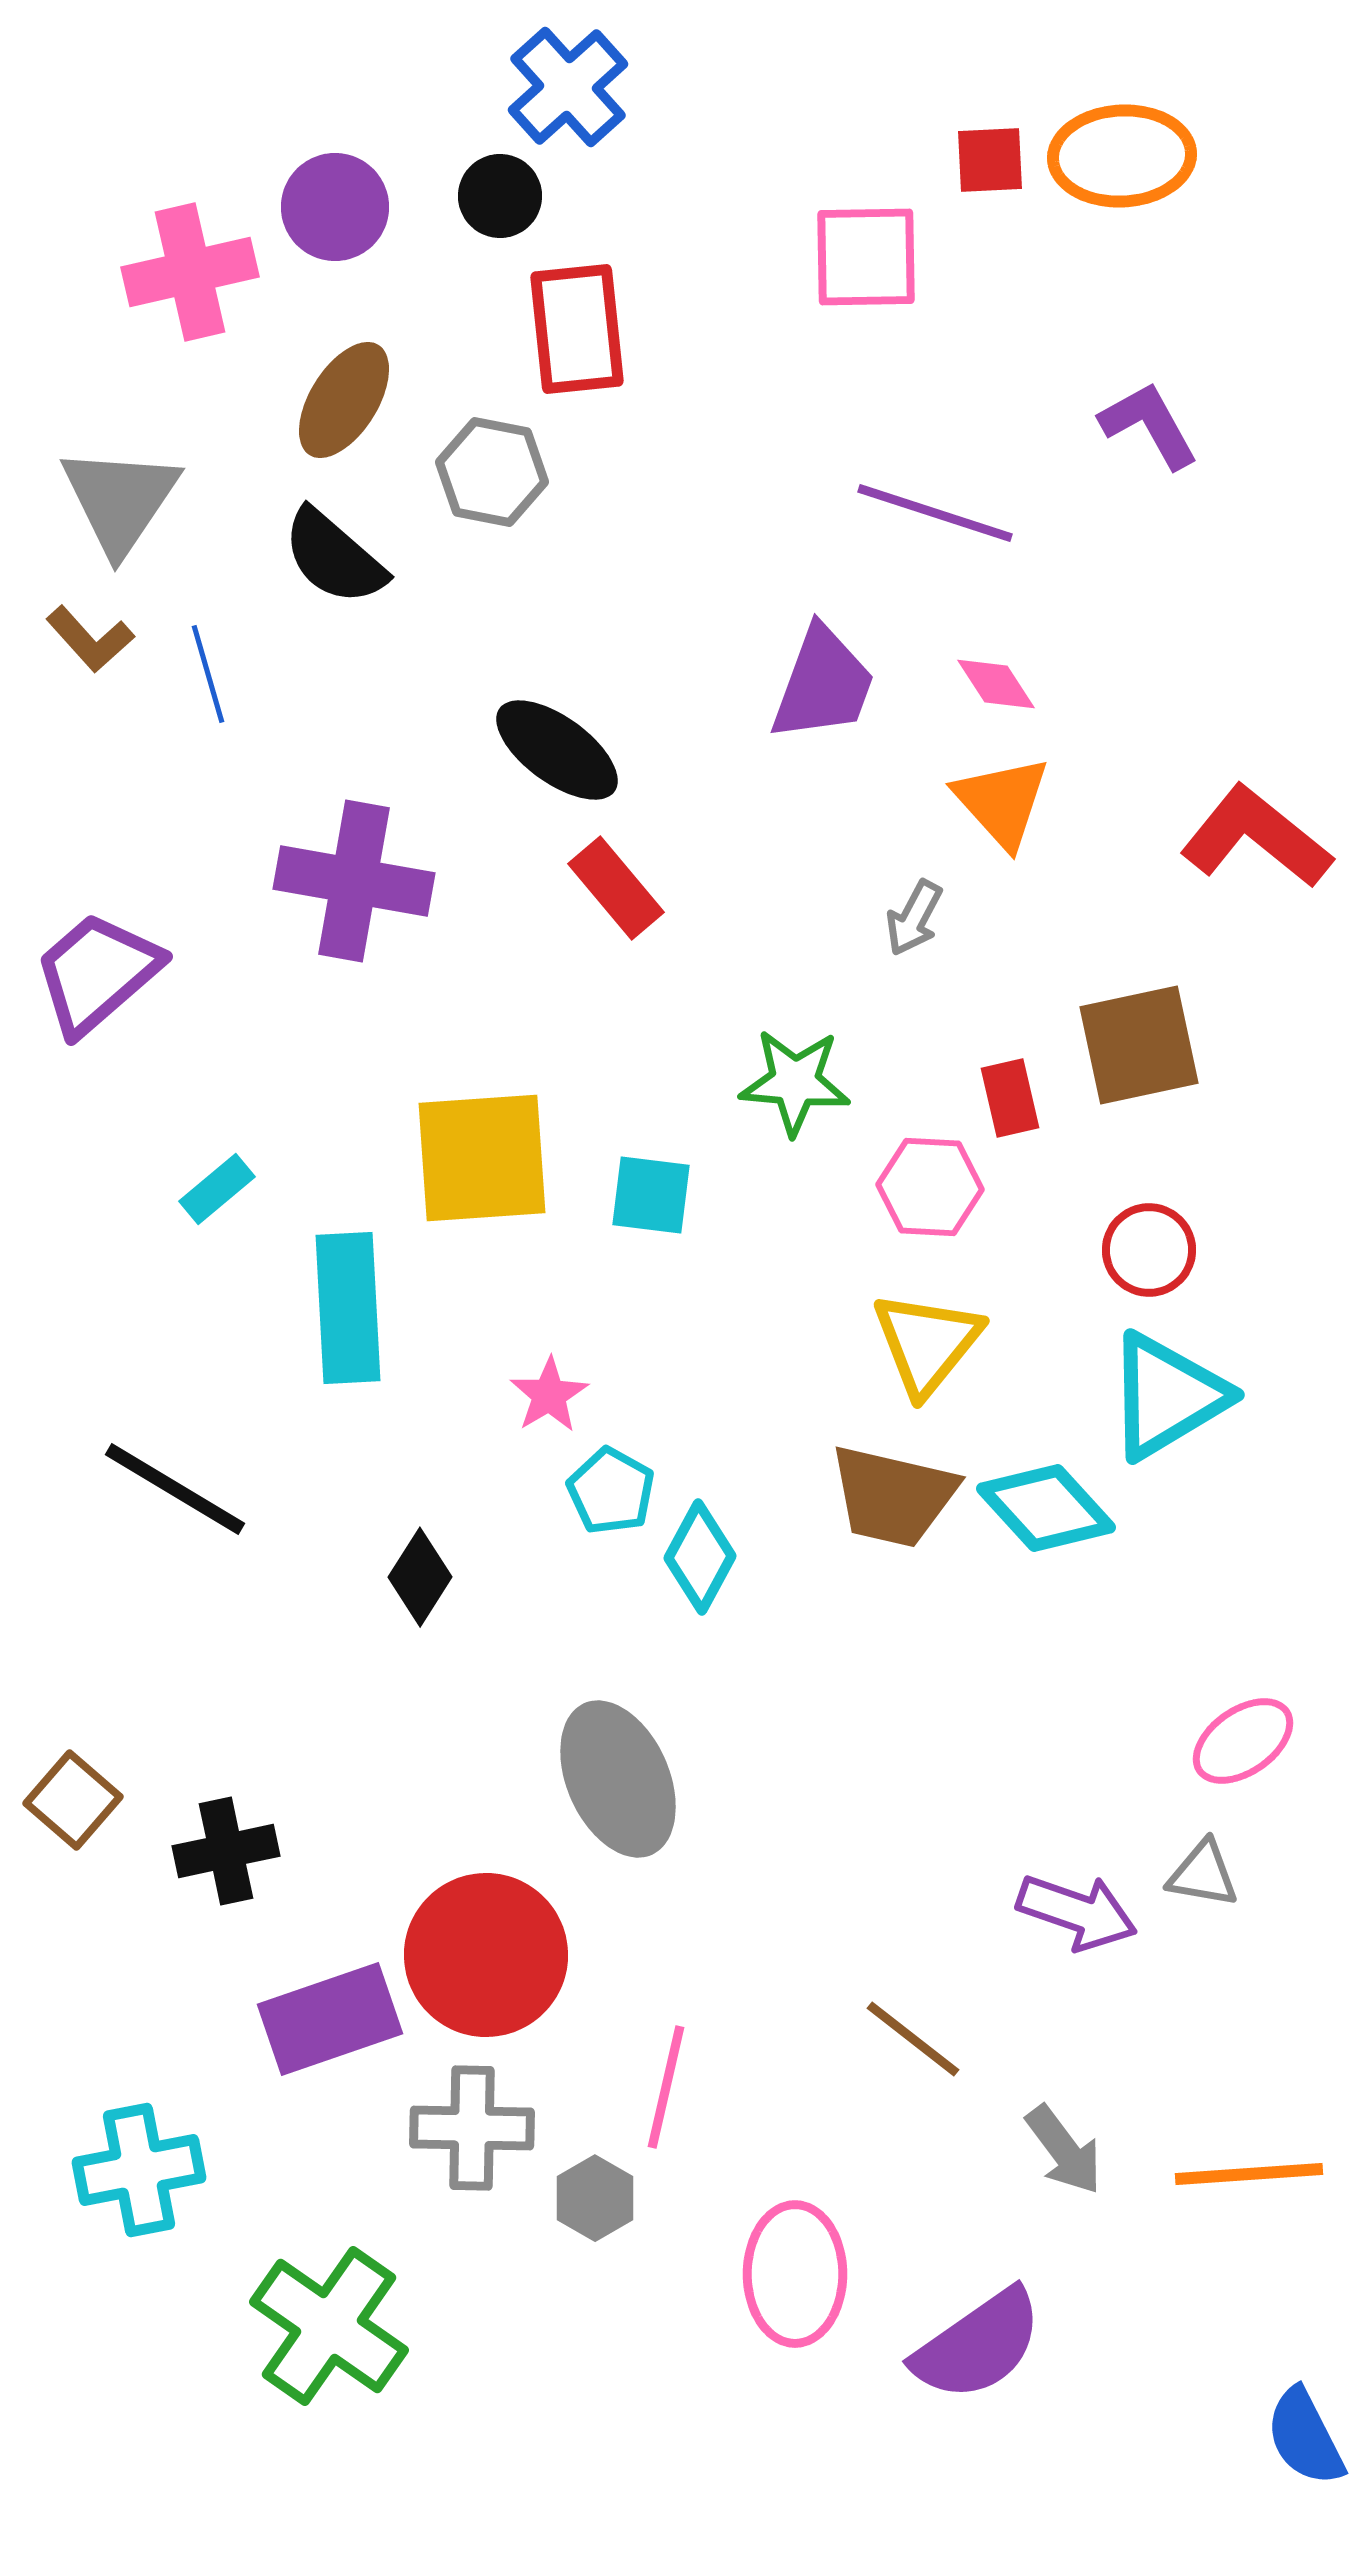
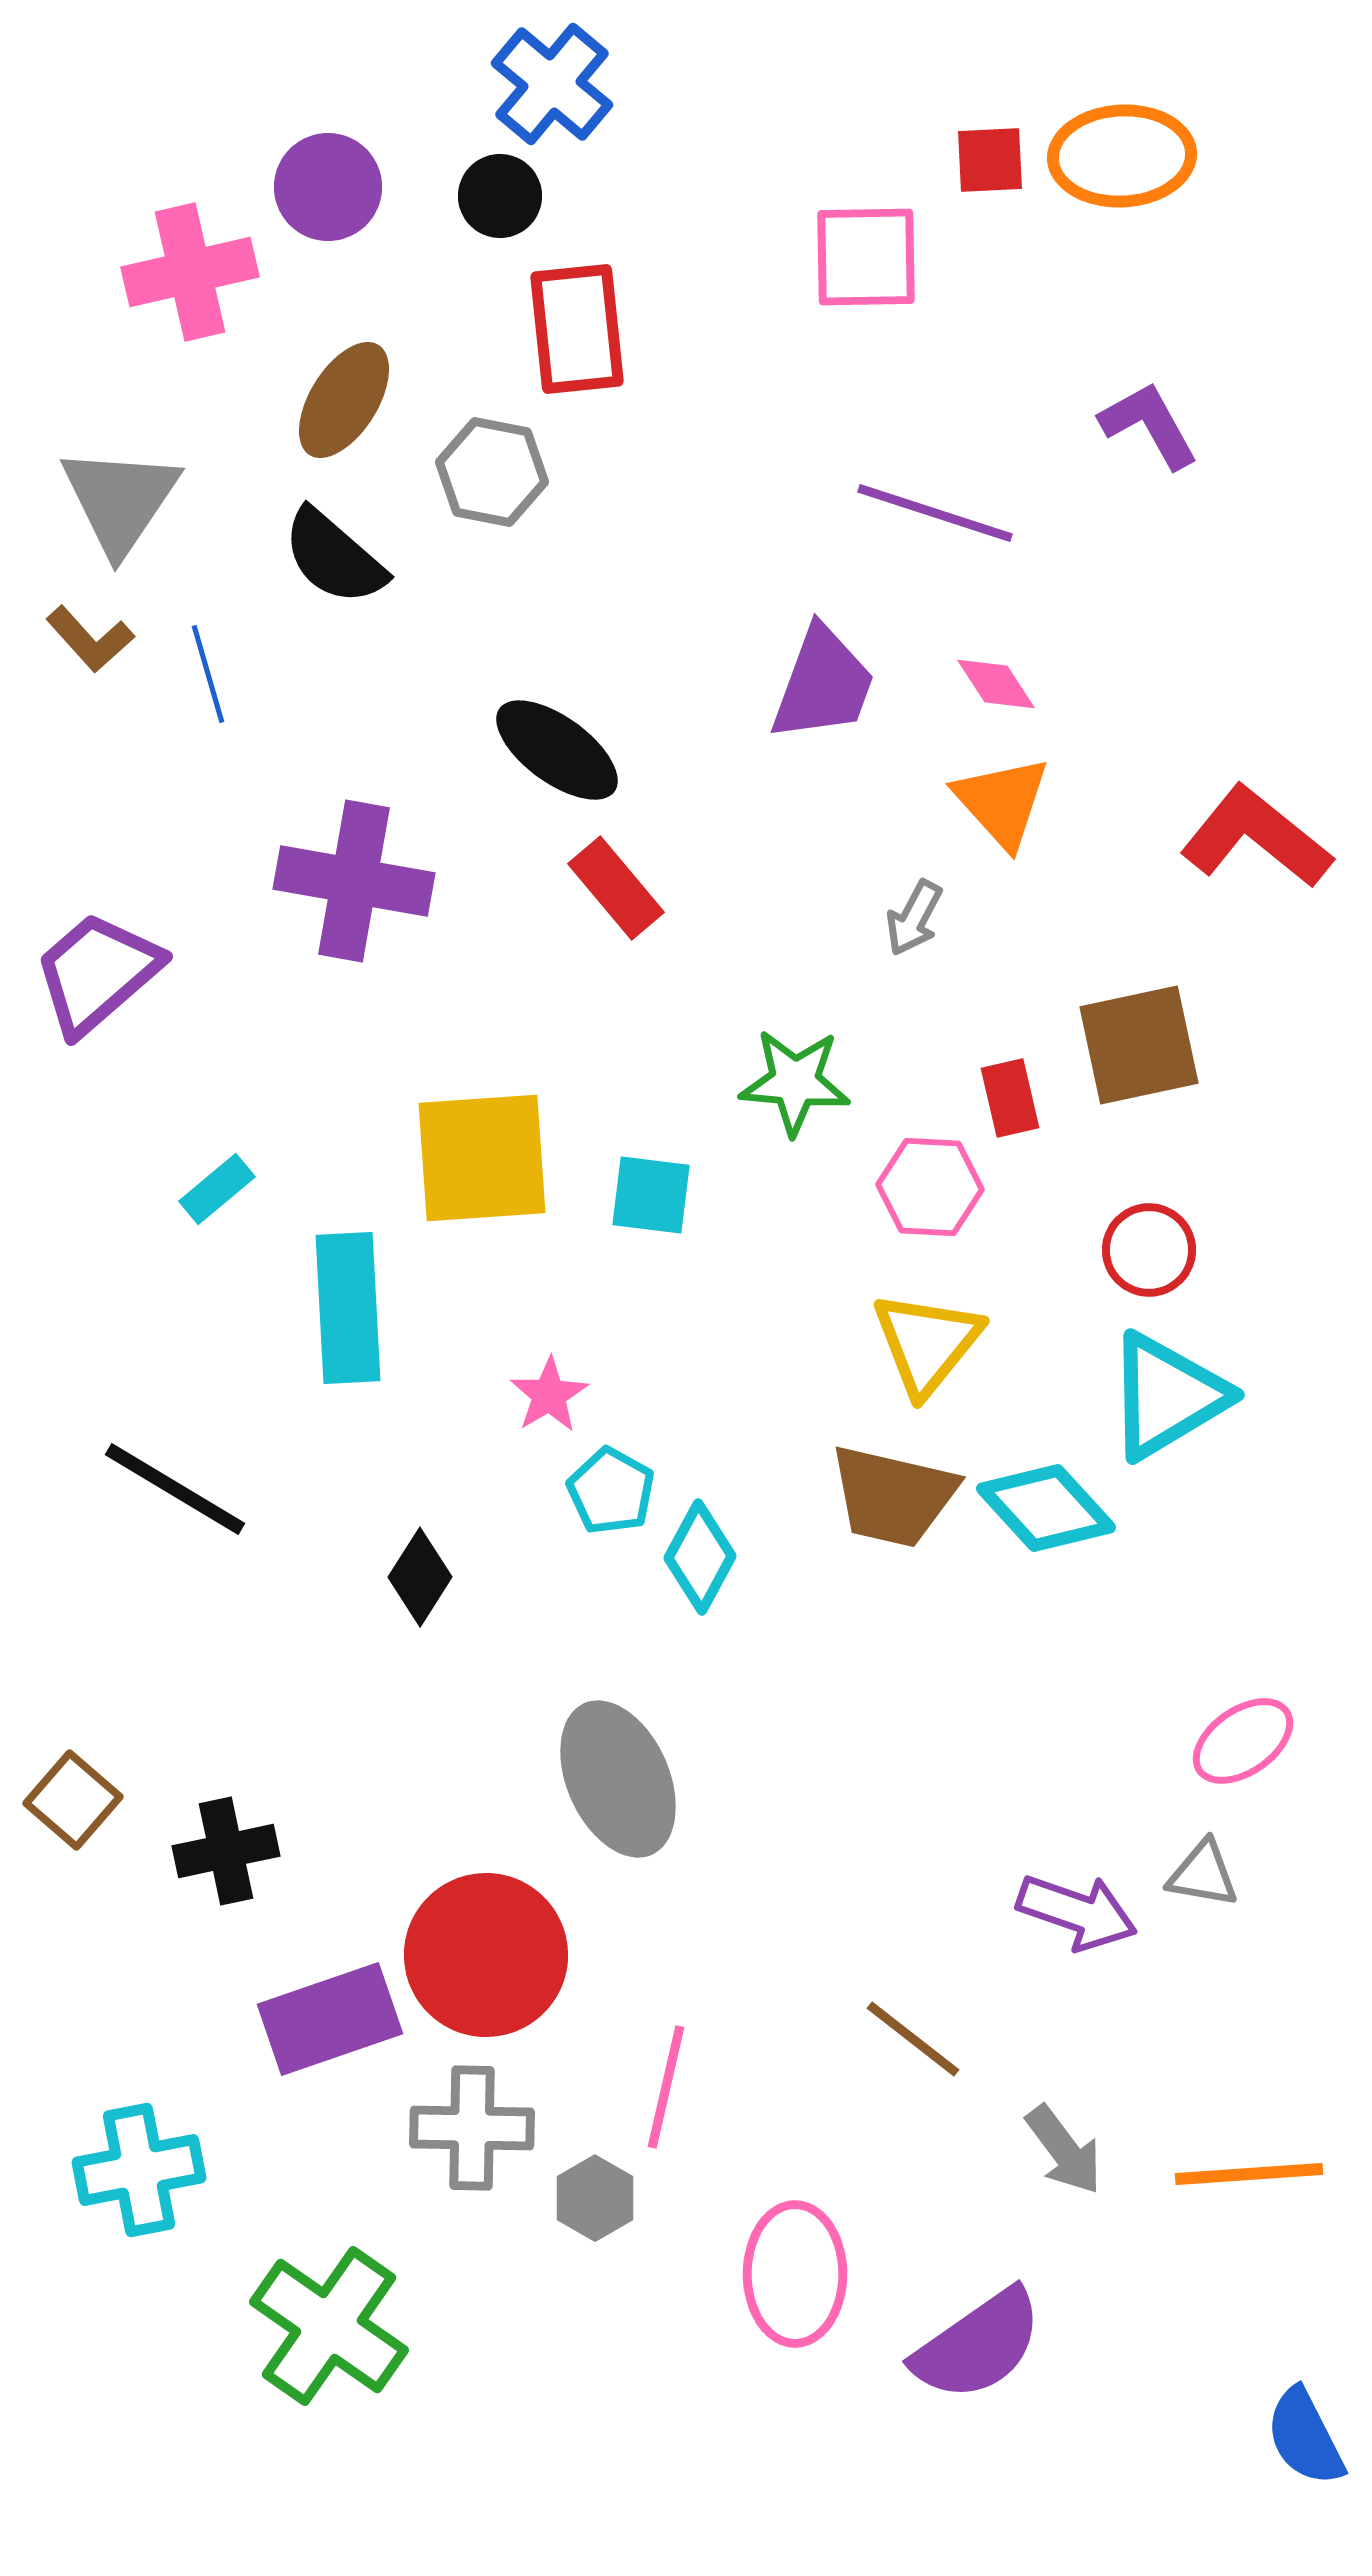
blue cross at (568, 87): moved 16 px left, 3 px up; rotated 8 degrees counterclockwise
purple circle at (335, 207): moved 7 px left, 20 px up
